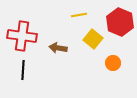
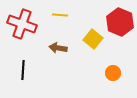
yellow line: moved 19 px left; rotated 14 degrees clockwise
red cross: moved 12 px up; rotated 12 degrees clockwise
orange circle: moved 10 px down
